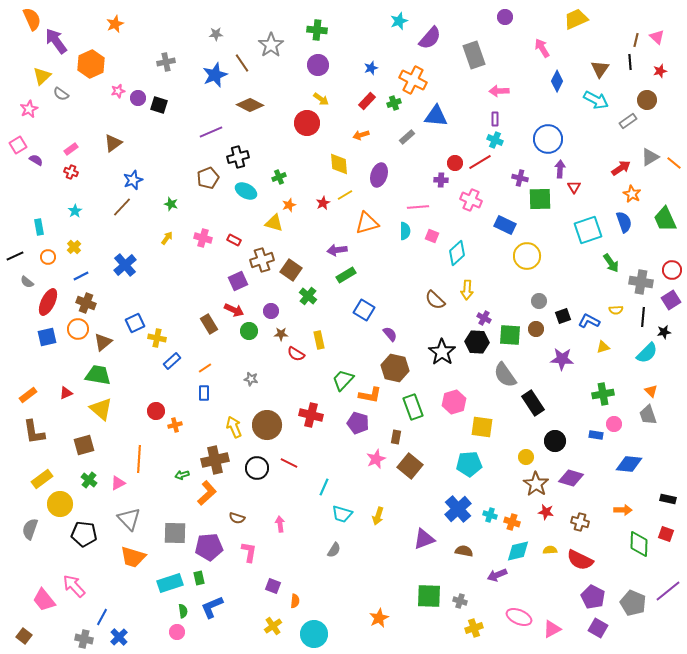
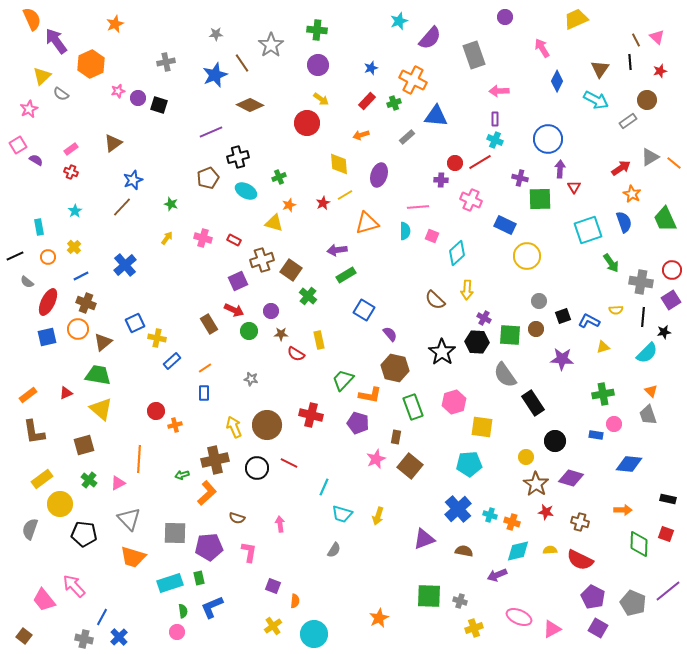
brown line at (636, 40): rotated 40 degrees counterclockwise
